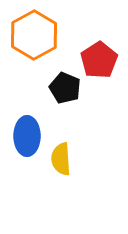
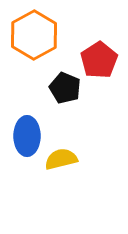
yellow semicircle: rotated 80 degrees clockwise
